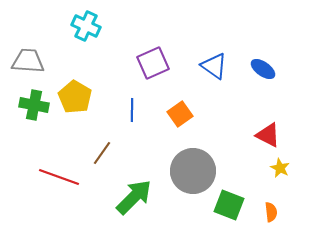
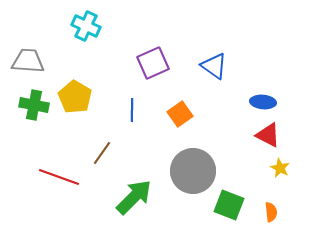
blue ellipse: moved 33 px down; rotated 30 degrees counterclockwise
